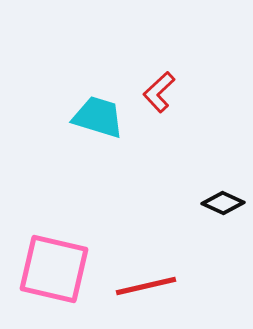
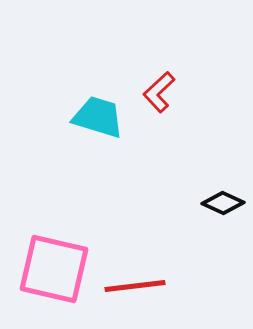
red line: moved 11 px left; rotated 6 degrees clockwise
